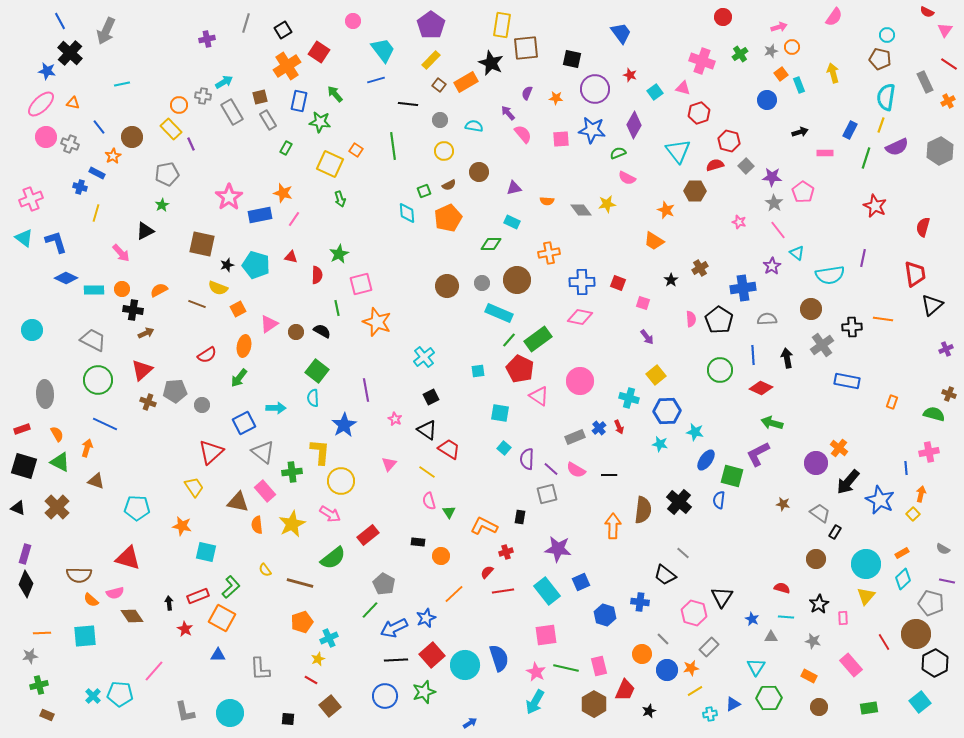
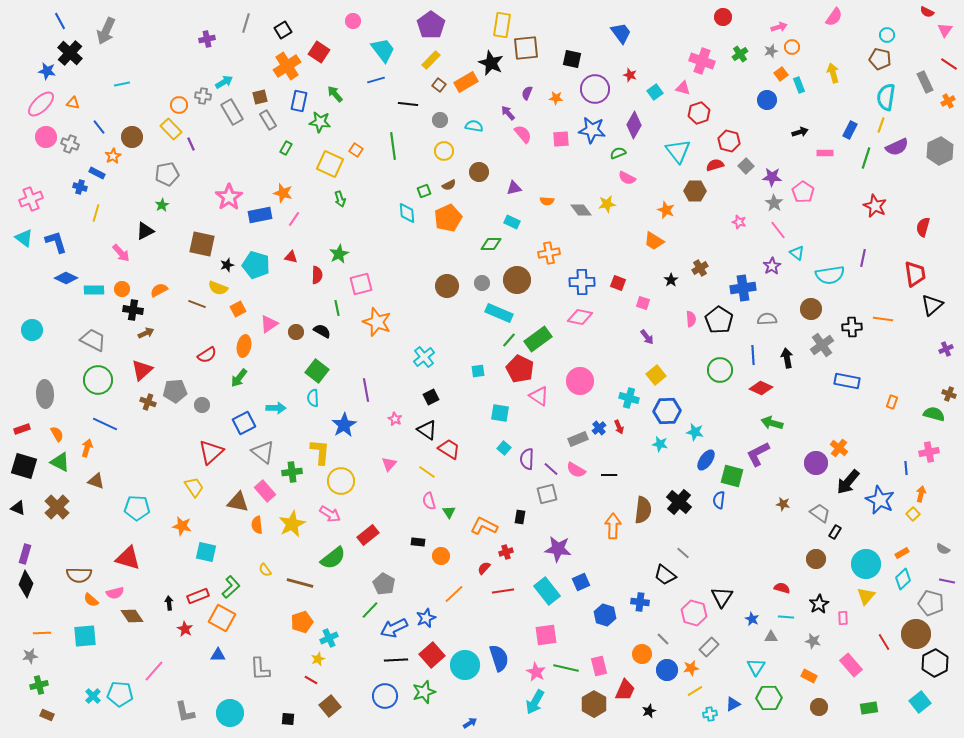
gray rectangle at (575, 437): moved 3 px right, 2 px down
red semicircle at (487, 572): moved 3 px left, 4 px up
